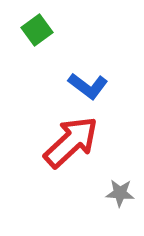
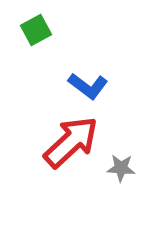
green square: moved 1 px left; rotated 8 degrees clockwise
gray star: moved 1 px right, 25 px up
